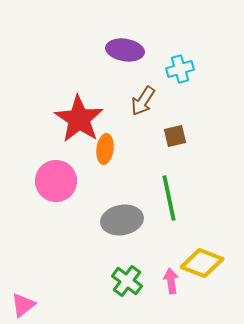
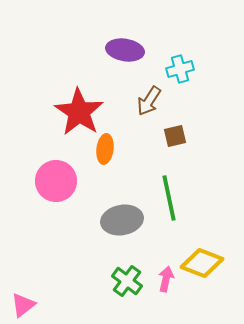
brown arrow: moved 6 px right
red star: moved 7 px up
pink arrow: moved 5 px left, 2 px up; rotated 20 degrees clockwise
